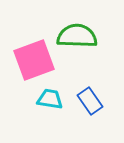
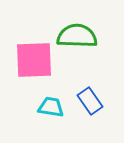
pink square: rotated 18 degrees clockwise
cyan trapezoid: moved 1 px right, 8 px down
